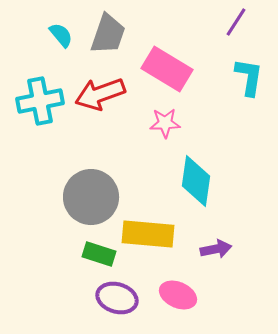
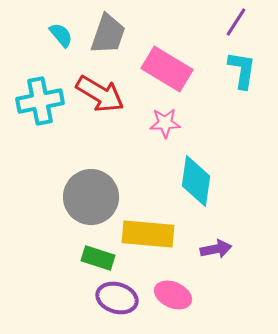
cyan L-shape: moved 7 px left, 7 px up
red arrow: rotated 129 degrees counterclockwise
green rectangle: moved 1 px left, 4 px down
pink ellipse: moved 5 px left
